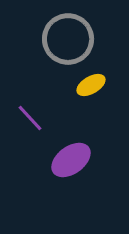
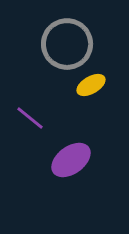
gray circle: moved 1 px left, 5 px down
purple line: rotated 8 degrees counterclockwise
